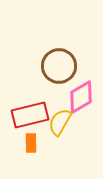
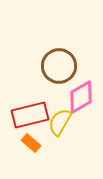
orange rectangle: rotated 48 degrees counterclockwise
